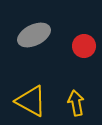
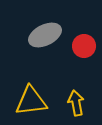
gray ellipse: moved 11 px right
yellow triangle: rotated 36 degrees counterclockwise
